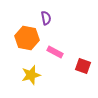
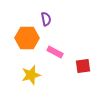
purple semicircle: moved 1 px down
orange hexagon: rotated 10 degrees counterclockwise
red square: rotated 28 degrees counterclockwise
